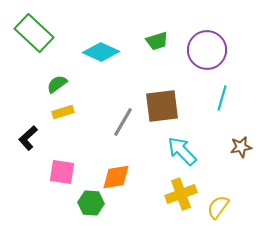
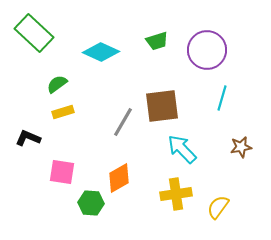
black L-shape: rotated 65 degrees clockwise
cyan arrow: moved 2 px up
orange diamond: moved 3 px right, 1 px down; rotated 20 degrees counterclockwise
yellow cross: moved 5 px left; rotated 12 degrees clockwise
